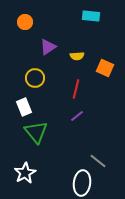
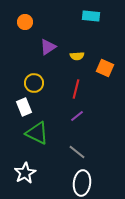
yellow circle: moved 1 px left, 5 px down
green triangle: moved 1 px right, 1 px down; rotated 25 degrees counterclockwise
gray line: moved 21 px left, 9 px up
